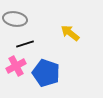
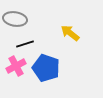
blue pentagon: moved 5 px up
